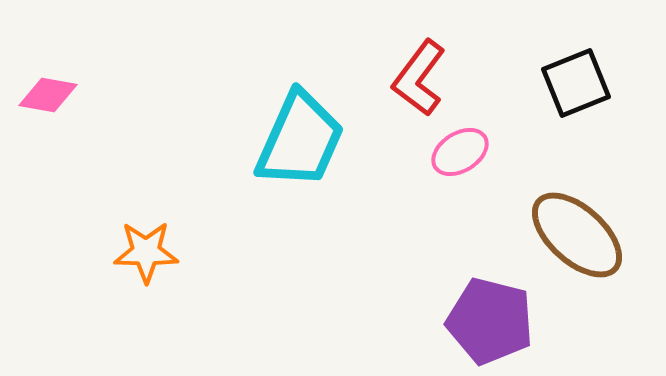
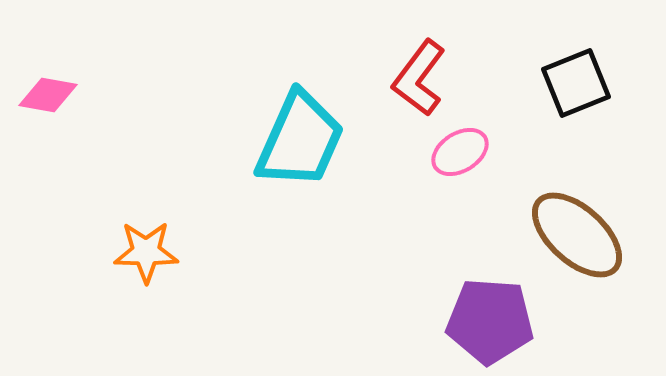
purple pentagon: rotated 10 degrees counterclockwise
